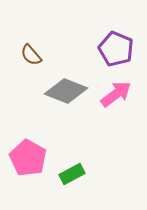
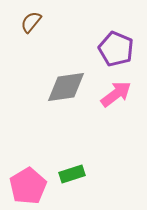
brown semicircle: moved 33 px up; rotated 80 degrees clockwise
gray diamond: moved 4 px up; rotated 30 degrees counterclockwise
pink pentagon: moved 28 px down; rotated 12 degrees clockwise
green rectangle: rotated 10 degrees clockwise
